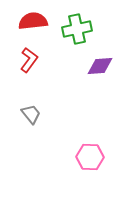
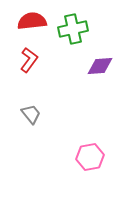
red semicircle: moved 1 px left
green cross: moved 4 px left
pink hexagon: rotated 12 degrees counterclockwise
